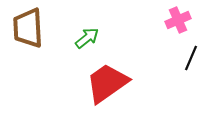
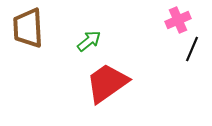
green arrow: moved 2 px right, 3 px down
black line: moved 1 px right, 9 px up
